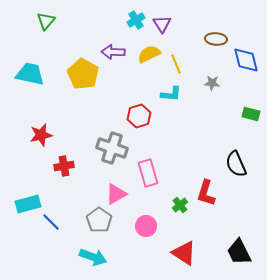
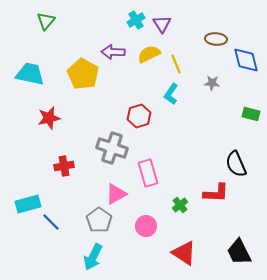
cyan L-shape: rotated 120 degrees clockwise
red star: moved 8 px right, 17 px up
red L-shape: moved 10 px right; rotated 104 degrees counterclockwise
cyan arrow: rotated 96 degrees clockwise
